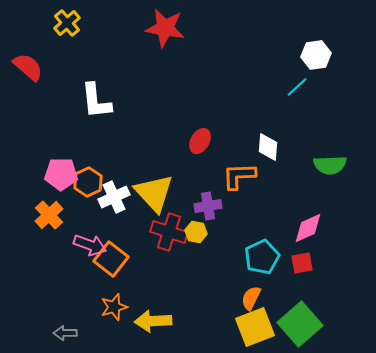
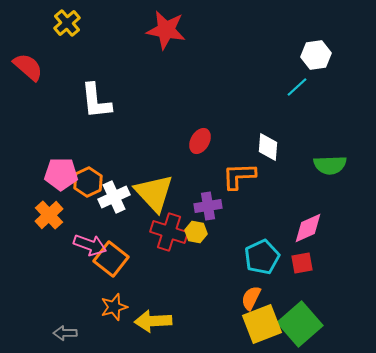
red star: moved 1 px right, 2 px down
yellow square: moved 7 px right, 3 px up
